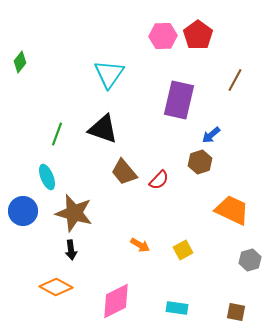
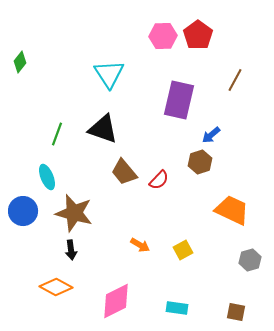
cyan triangle: rotated 8 degrees counterclockwise
